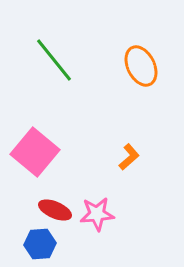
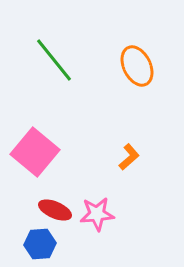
orange ellipse: moved 4 px left
